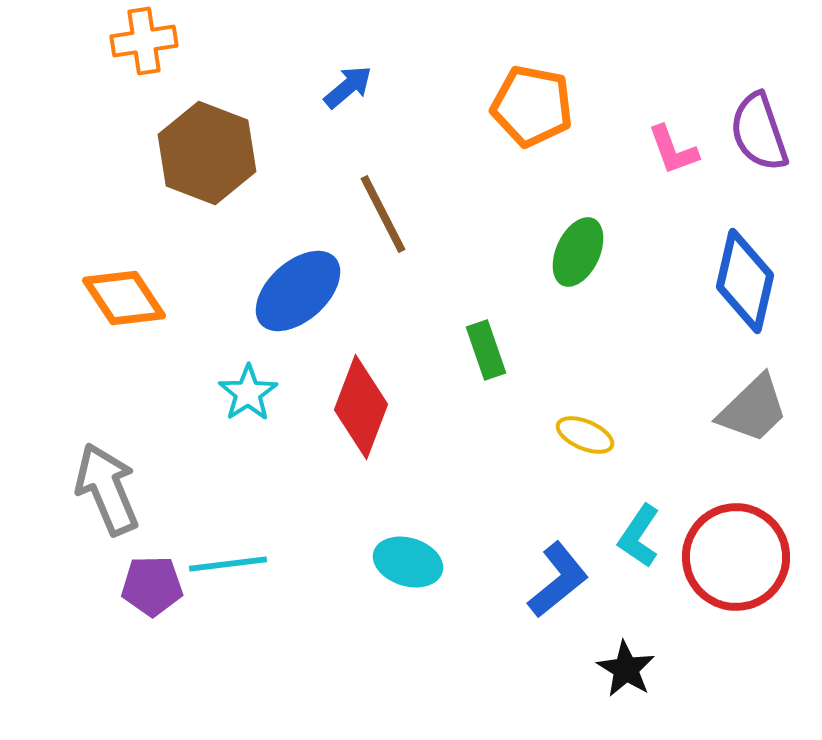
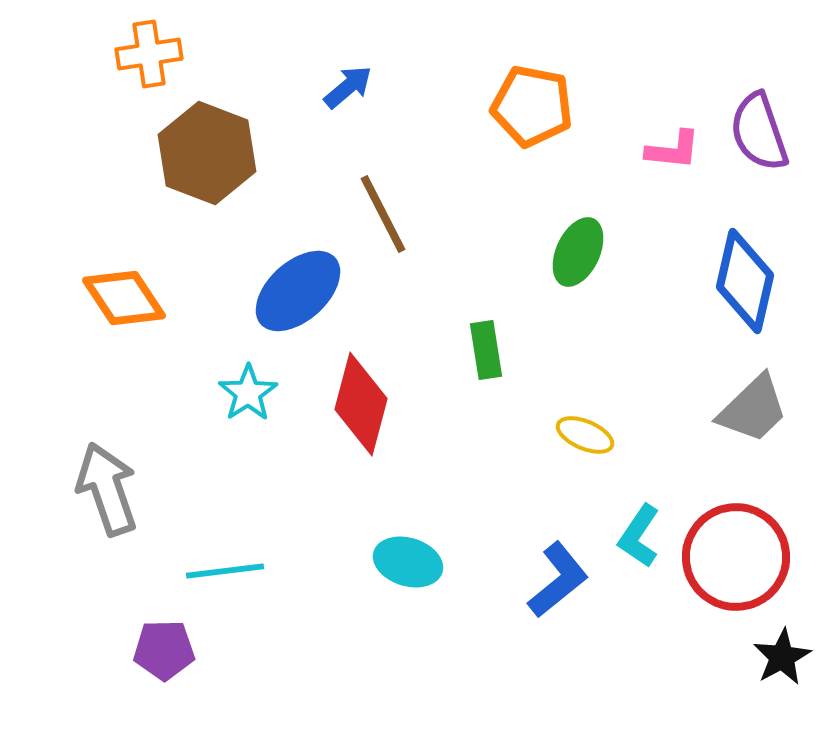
orange cross: moved 5 px right, 13 px down
pink L-shape: rotated 64 degrees counterclockwise
green rectangle: rotated 10 degrees clockwise
red diamond: moved 3 px up; rotated 6 degrees counterclockwise
gray arrow: rotated 4 degrees clockwise
cyan line: moved 3 px left, 7 px down
purple pentagon: moved 12 px right, 64 px down
black star: moved 156 px right, 12 px up; rotated 12 degrees clockwise
